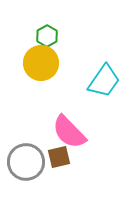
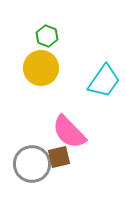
green hexagon: rotated 10 degrees counterclockwise
yellow circle: moved 5 px down
gray circle: moved 6 px right, 2 px down
